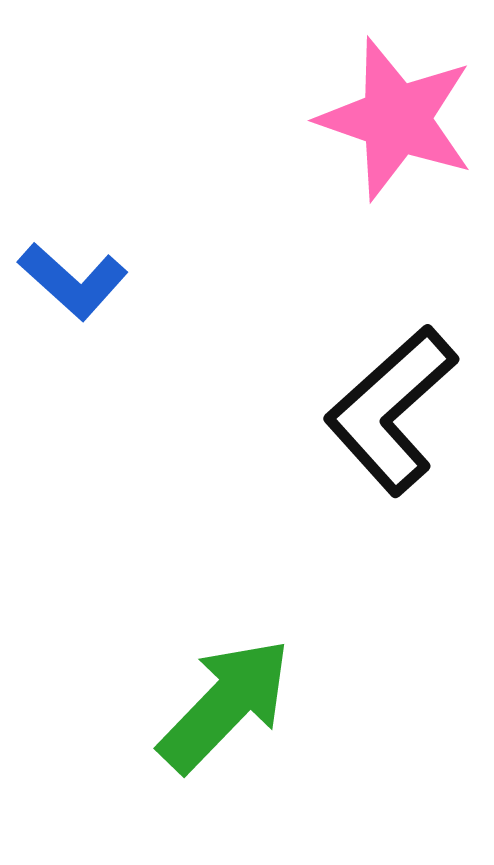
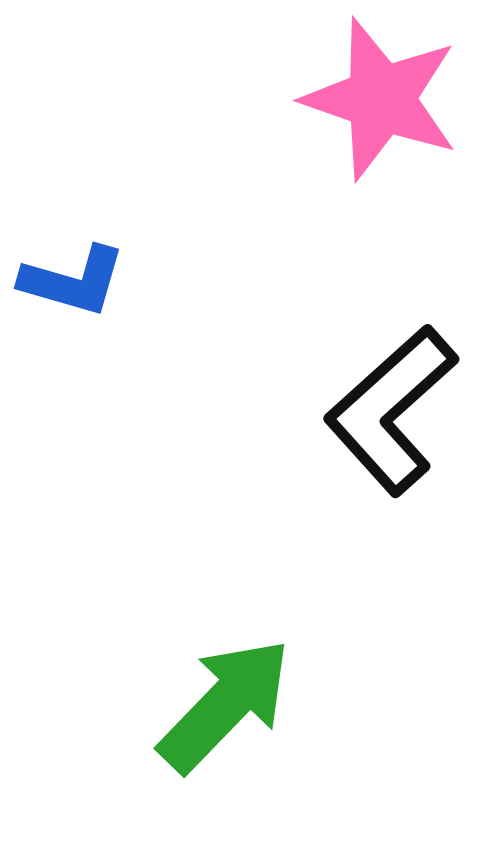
pink star: moved 15 px left, 20 px up
blue L-shape: rotated 26 degrees counterclockwise
